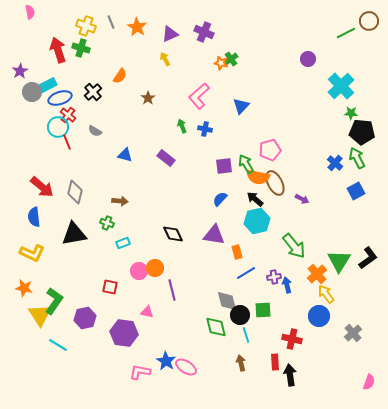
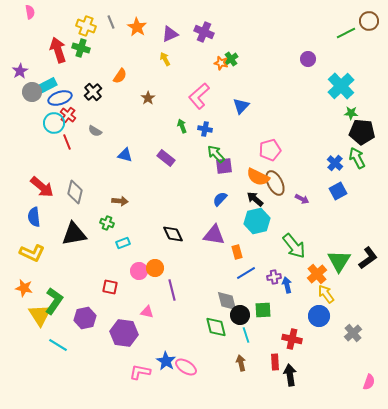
cyan circle at (58, 127): moved 4 px left, 4 px up
green arrow at (246, 164): moved 30 px left, 10 px up; rotated 12 degrees counterclockwise
orange semicircle at (258, 177): rotated 15 degrees clockwise
blue square at (356, 191): moved 18 px left
